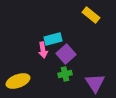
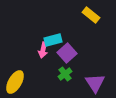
cyan rectangle: moved 1 px down
pink arrow: rotated 21 degrees clockwise
purple square: moved 1 px right, 1 px up
green cross: rotated 24 degrees counterclockwise
yellow ellipse: moved 3 px left, 1 px down; rotated 40 degrees counterclockwise
